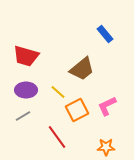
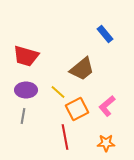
pink L-shape: rotated 15 degrees counterclockwise
orange square: moved 1 px up
gray line: rotated 49 degrees counterclockwise
red line: moved 8 px right; rotated 25 degrees clockwise
orange star: moved 4 px up
